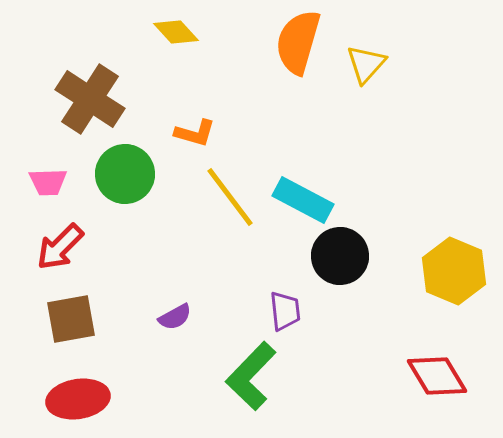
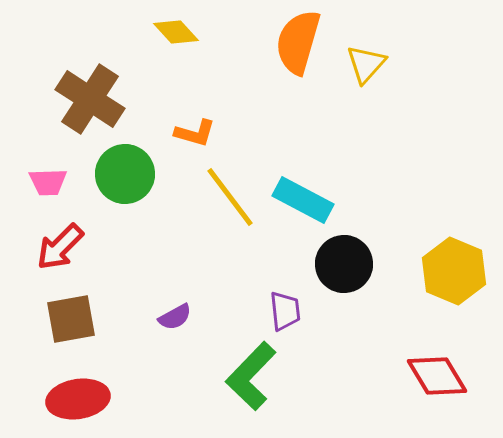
black circle: moved 4 px right, 8 px down
